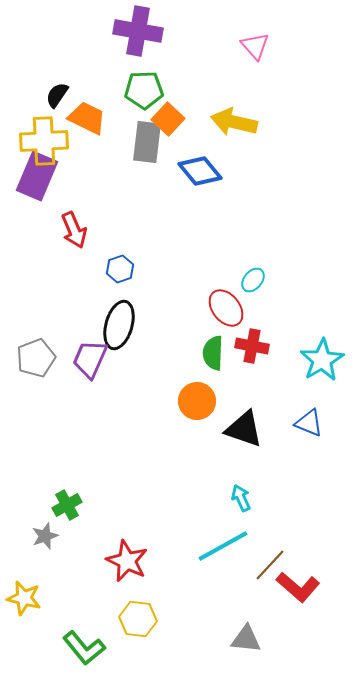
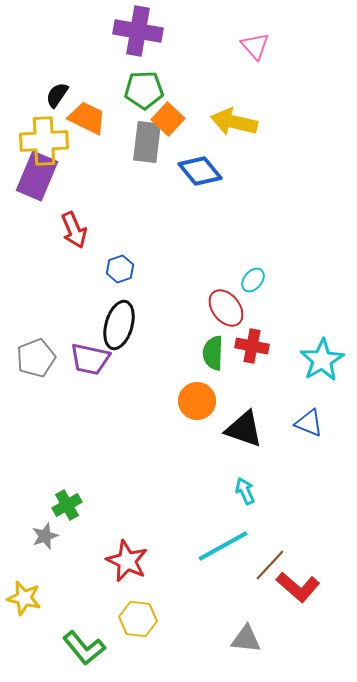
purple trapezoid: rotated 102 degrees counterclockwise
cyan arrow: moved 4 px right, 7 px up
